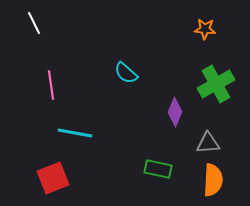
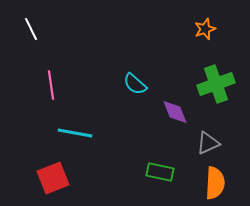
white line: moved 3 px left, 6 px down
orange star: rotated 25 degrees counterclockwise
cyan semicircle: moved 9 px right, 11 px down
green cross: rotated 9 degrees clockwise
purple diamond: rotated 44 degrees counterclockwise
gray triangle: rotated 20 degrees counterclockwise
green rectangle: moved 2 px right, 3 px down
orange semicircle: moved 2 px right, 3 px down
